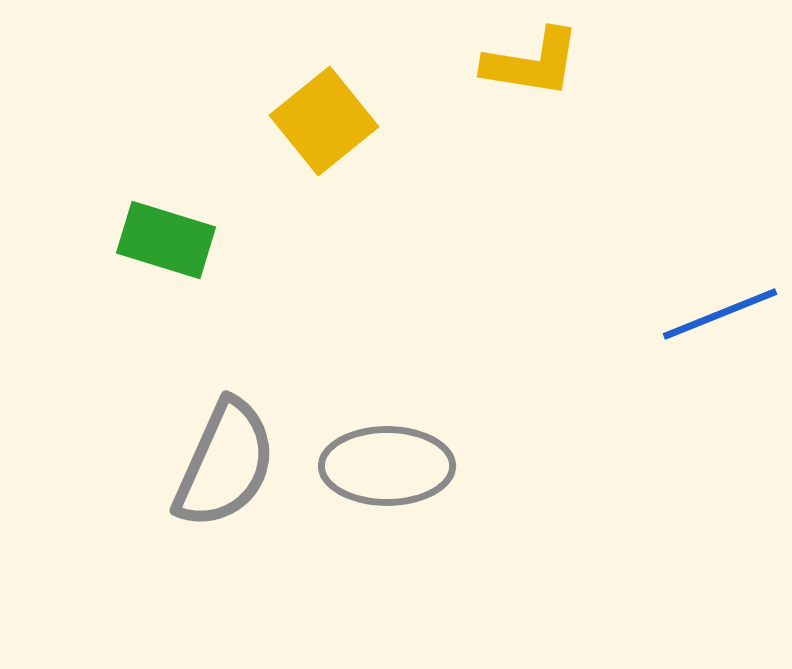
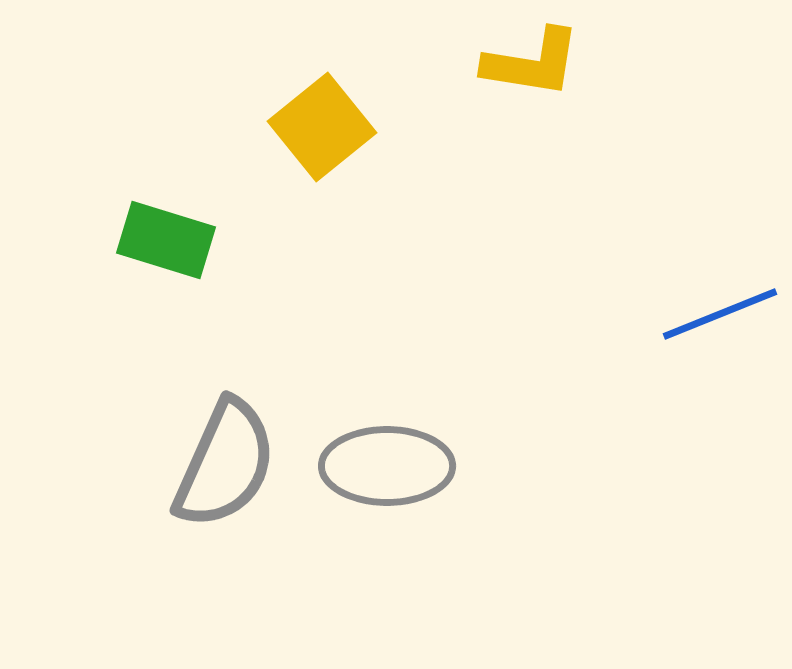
yellow square: moved 2 px left, 6 px down
